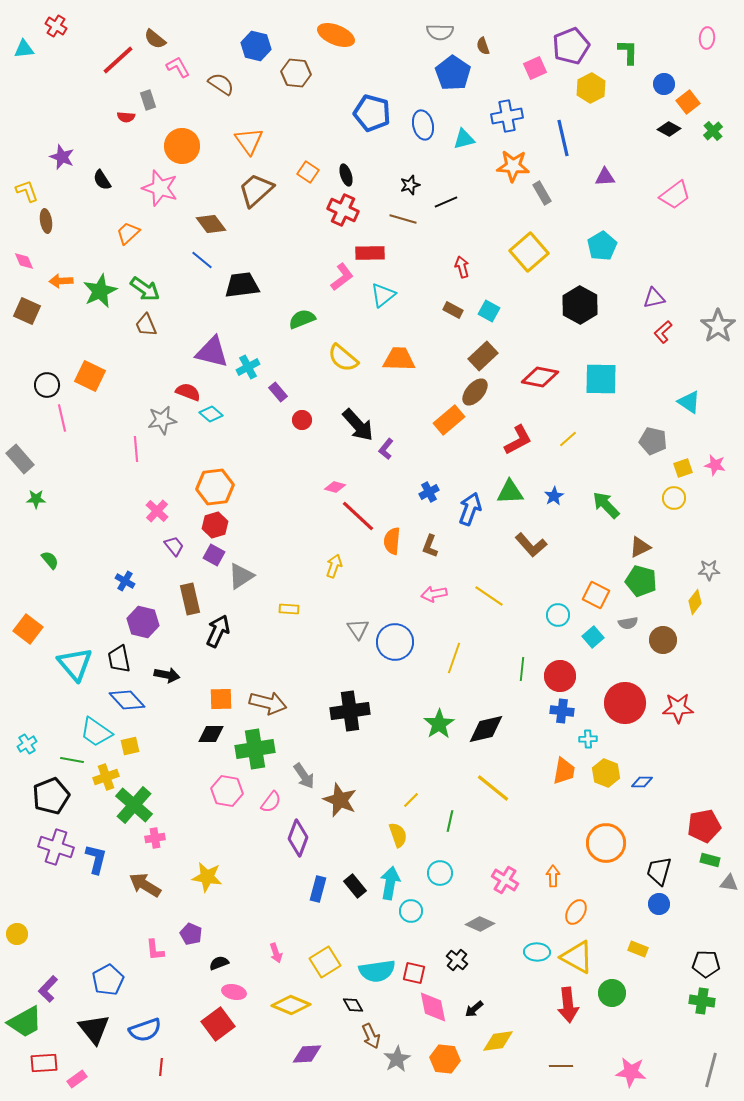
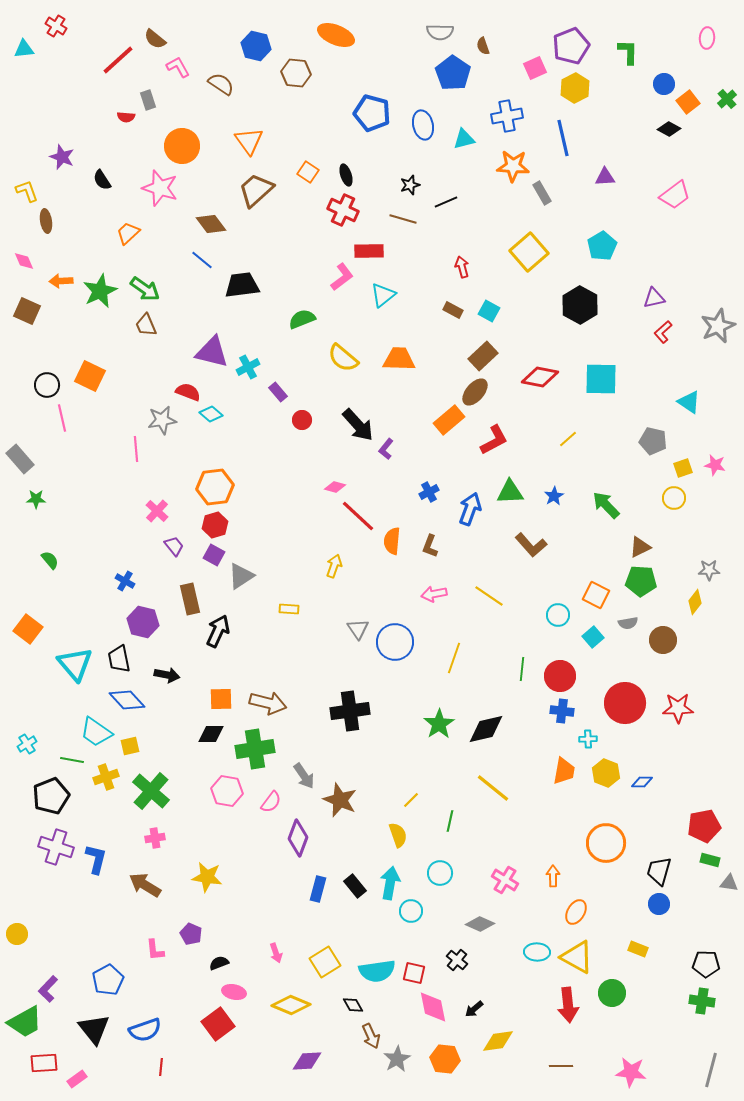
yellow hexagon at (591, 88): moved 16 px left
green cross at (713, 131): moved 14 px right, 32 px up
red rectangle at (370, 253): moved 1 px left, 2 px up
gray star at (718, 326): rotated 12 degrees clockwise
red L-shape at (518, 440): moved 24 px left
green pentagon at (641, 581): rotated 12 degrees counterclockwise
green cross at (134, 805): moved 17 px right, 14 px up
purple diamond at (307, 1054): moved 7 px down
